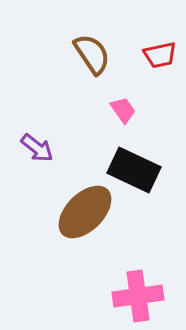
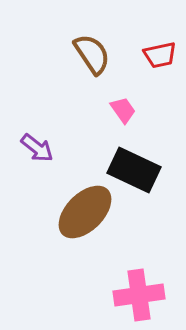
pink cross: moved 1 px right, 1 px up
